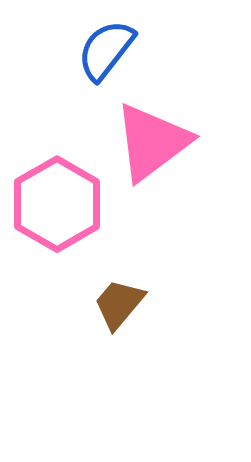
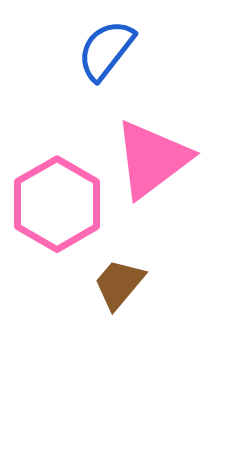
pink triangle: moved 17 px down
brown trapezoid: moved 20 px up
